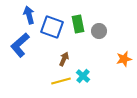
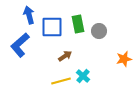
blue square: rotated 20 degrees counterclockwise
brown arrow: moved 1 px right, 3 px up; rotated 32 degrees clockwise
